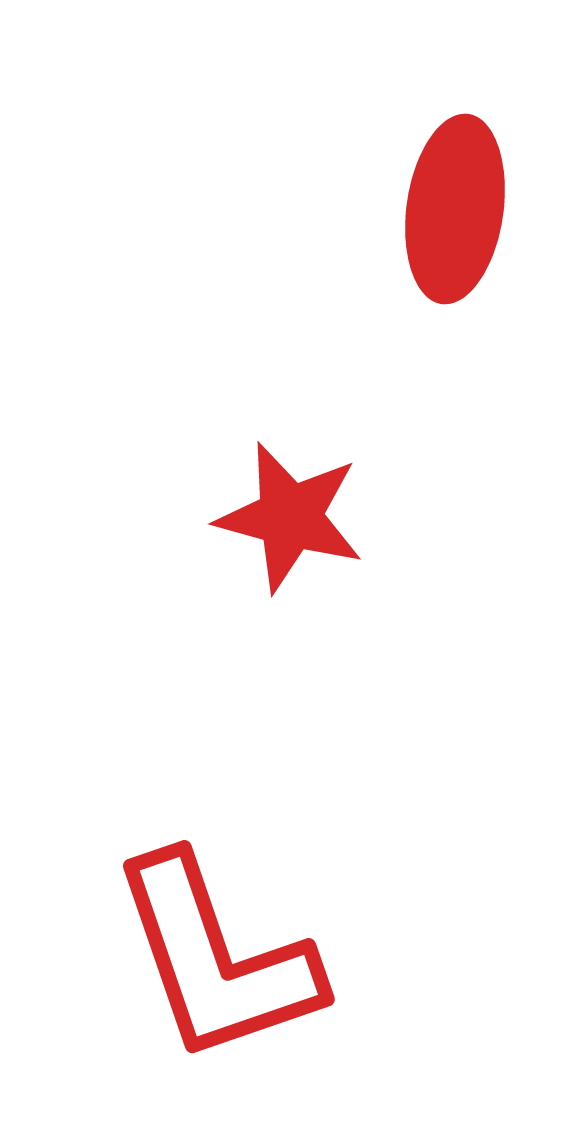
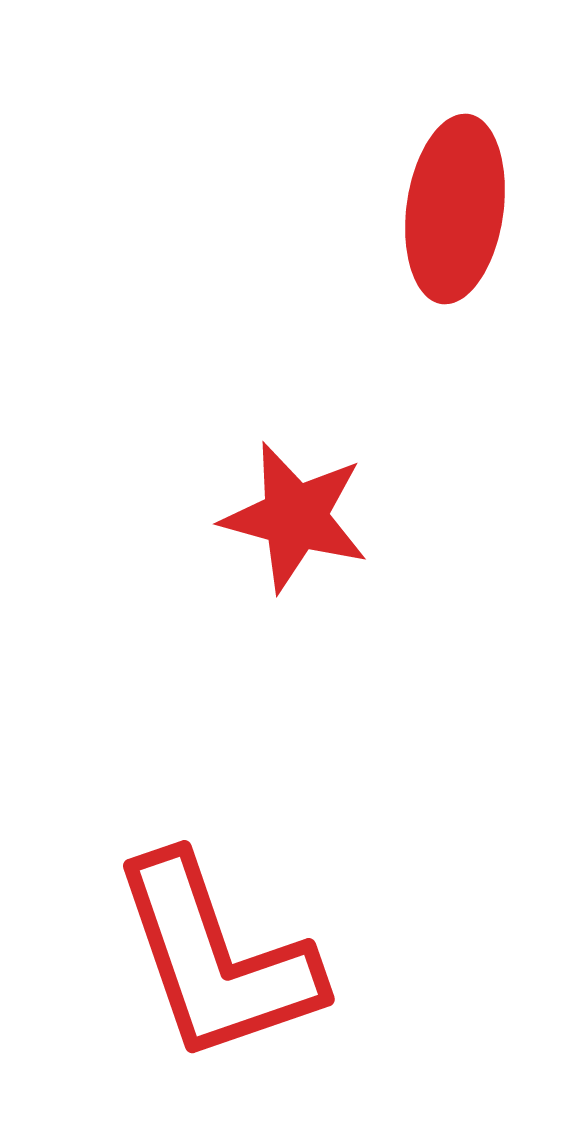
red star: moved 5 px right
